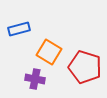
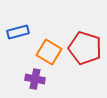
blue rectangle: moved 1 px left, 3 px down
red pentagon: moved 19 px up
